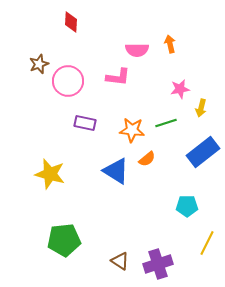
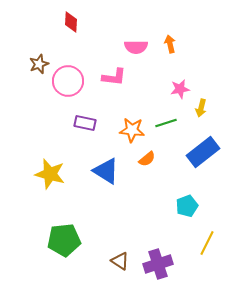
pink semicircle: moved 1 px left, 3 px up
pink L-shape: moved 4 px left
blue triangle: moved 10 px left
cyan pentagon: rotated 20 degrees counterclockwise
